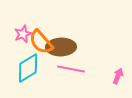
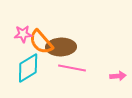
pink star: rotated 18 degrees clockwise
pink line: moved 1 px right, 1 px up
pink arrow: rotated 63 degrees clockwise
